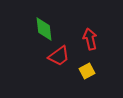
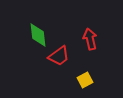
green diamond: moved 6 px left, 6 px down
yellow square: moved 2 px left, 9 px down
